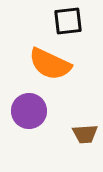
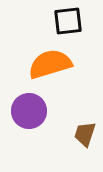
orange semicircle: rotated 138 degrees clockwise
brown trapezoid: rotated 112 degrees clockwise
